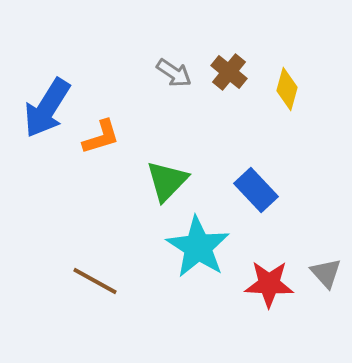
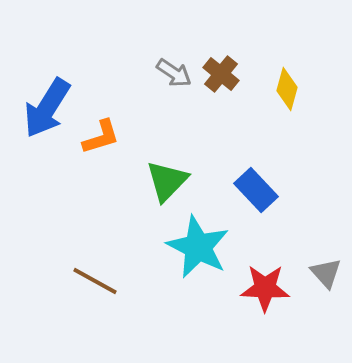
brown cross: moved 8 px left, 2 px down
cyan star: rotated 6 degrees counterclockwise
red star: moved 4 px left, 4 px down
